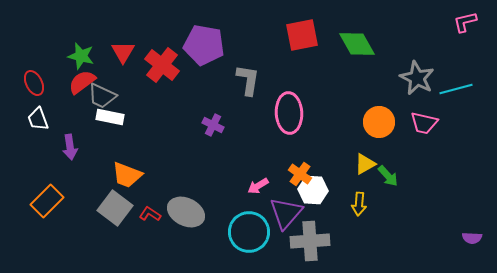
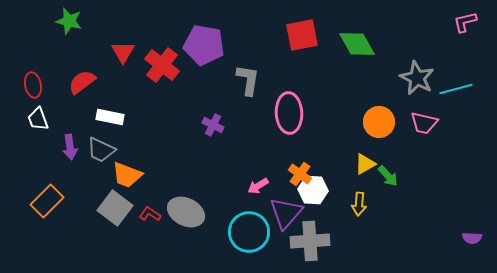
green star: moved 12 px left, 35 px up
red ellipse: moved 1 px left, 2 px down; rotated 15 degrees clockwise
gray trapezoid: moved 1 px left, 54 px down
